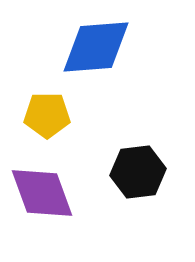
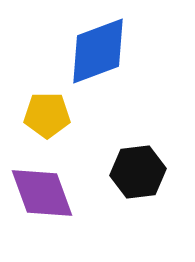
blue diamond: moved 2 px right, 4 px down; rotated 16 degrees counterclockwise
